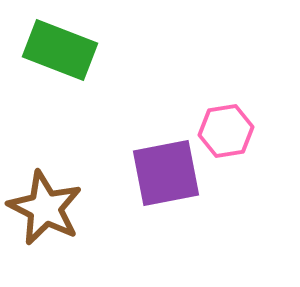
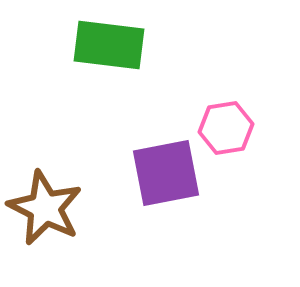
green rectangle: moved 49 px right, 5 px up; rotated 14 degrees counterclockwise
pink hexagon: moved 3 px up
